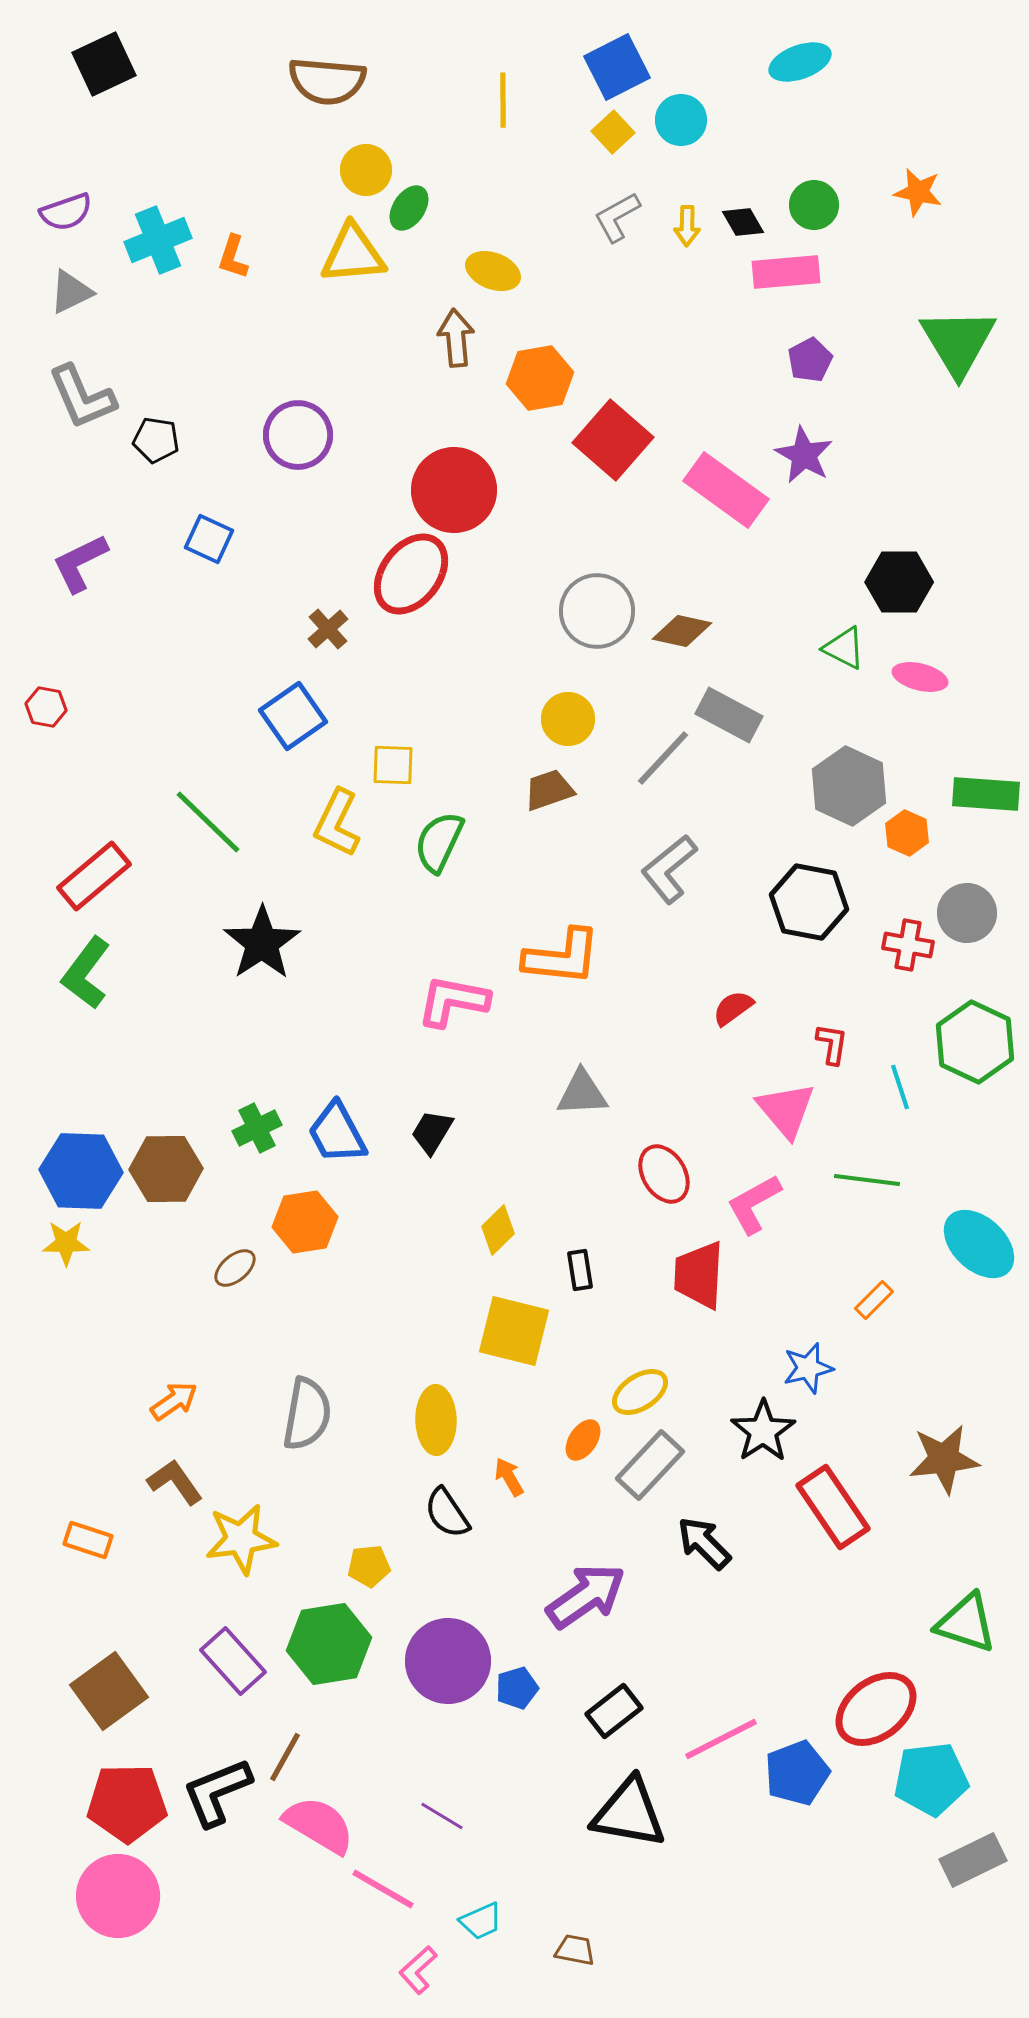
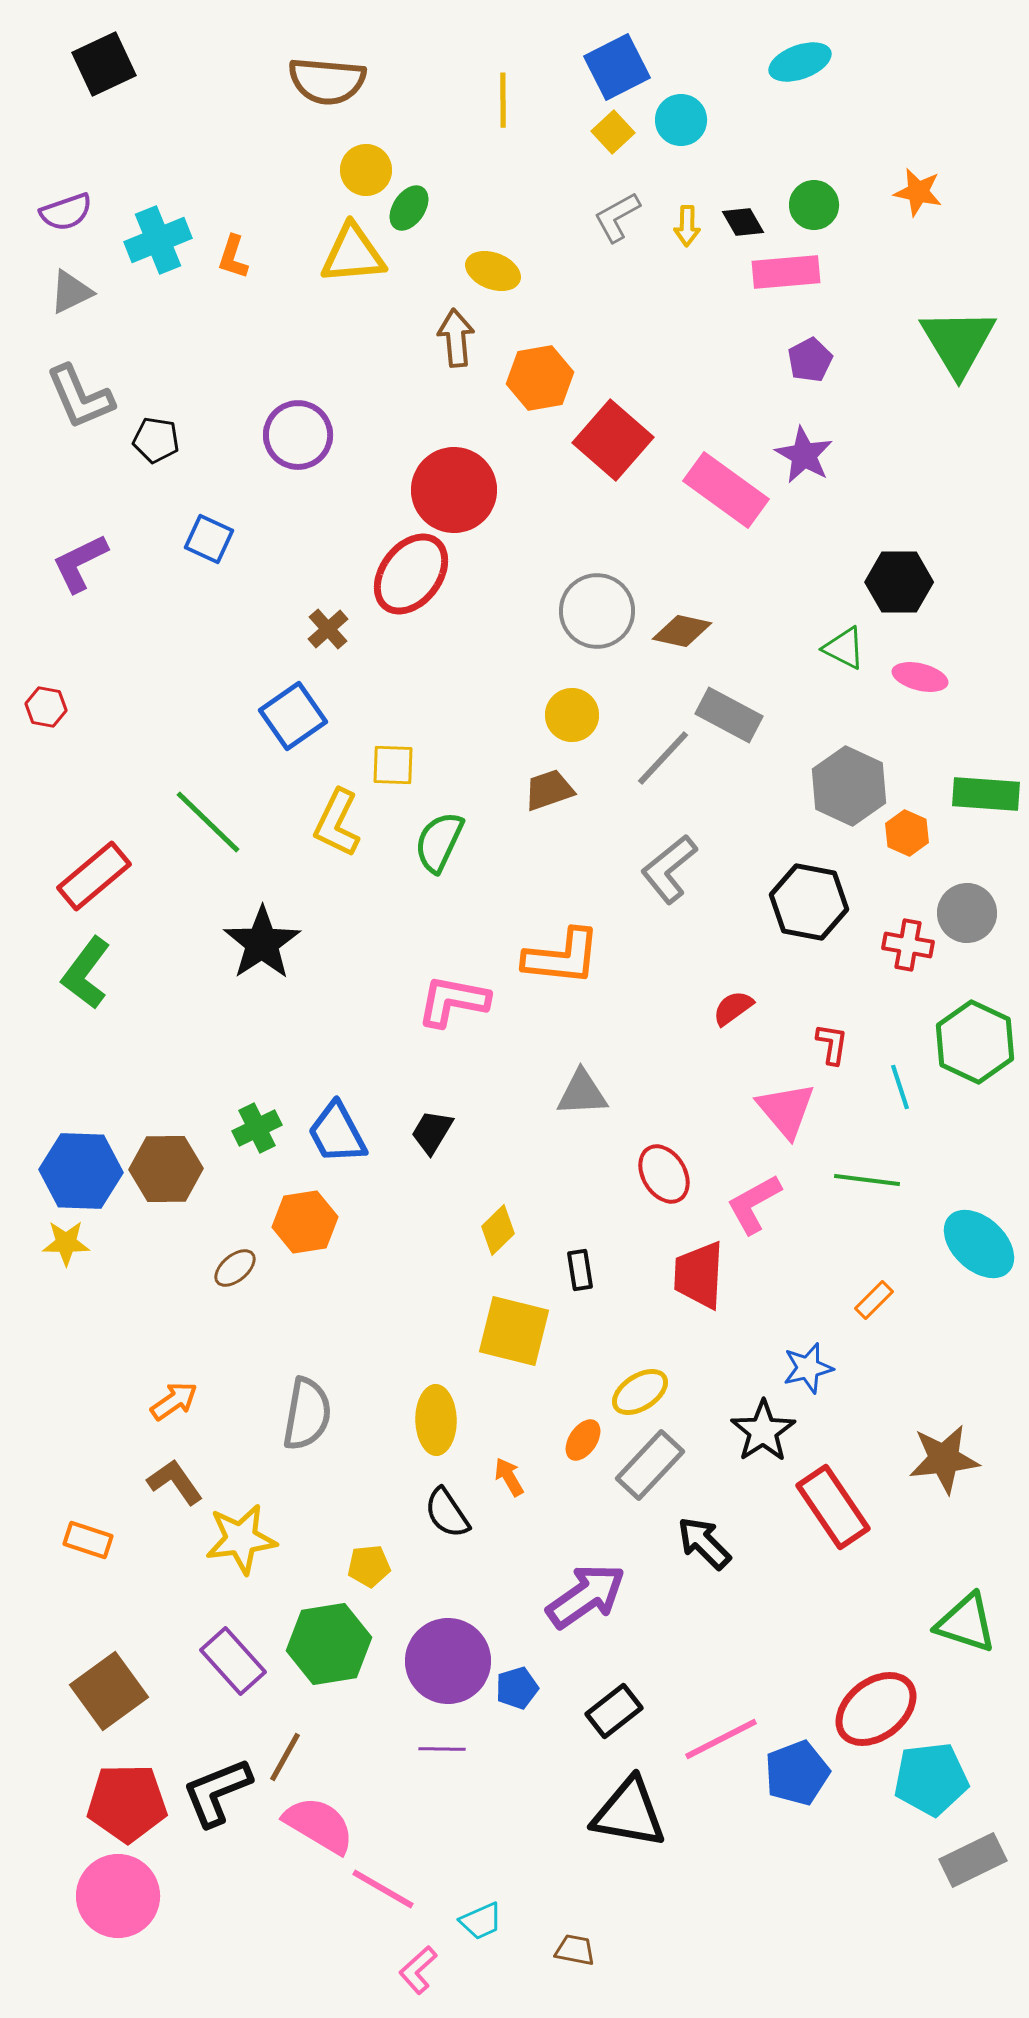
gray L-shape at (82, 397): moved 2 px left
yellow circle at (568, 719): moved 4 px right, 4 px up
purple line at (442, 1816): moved 67 px up; rotated 30 degrees counterclockwise
